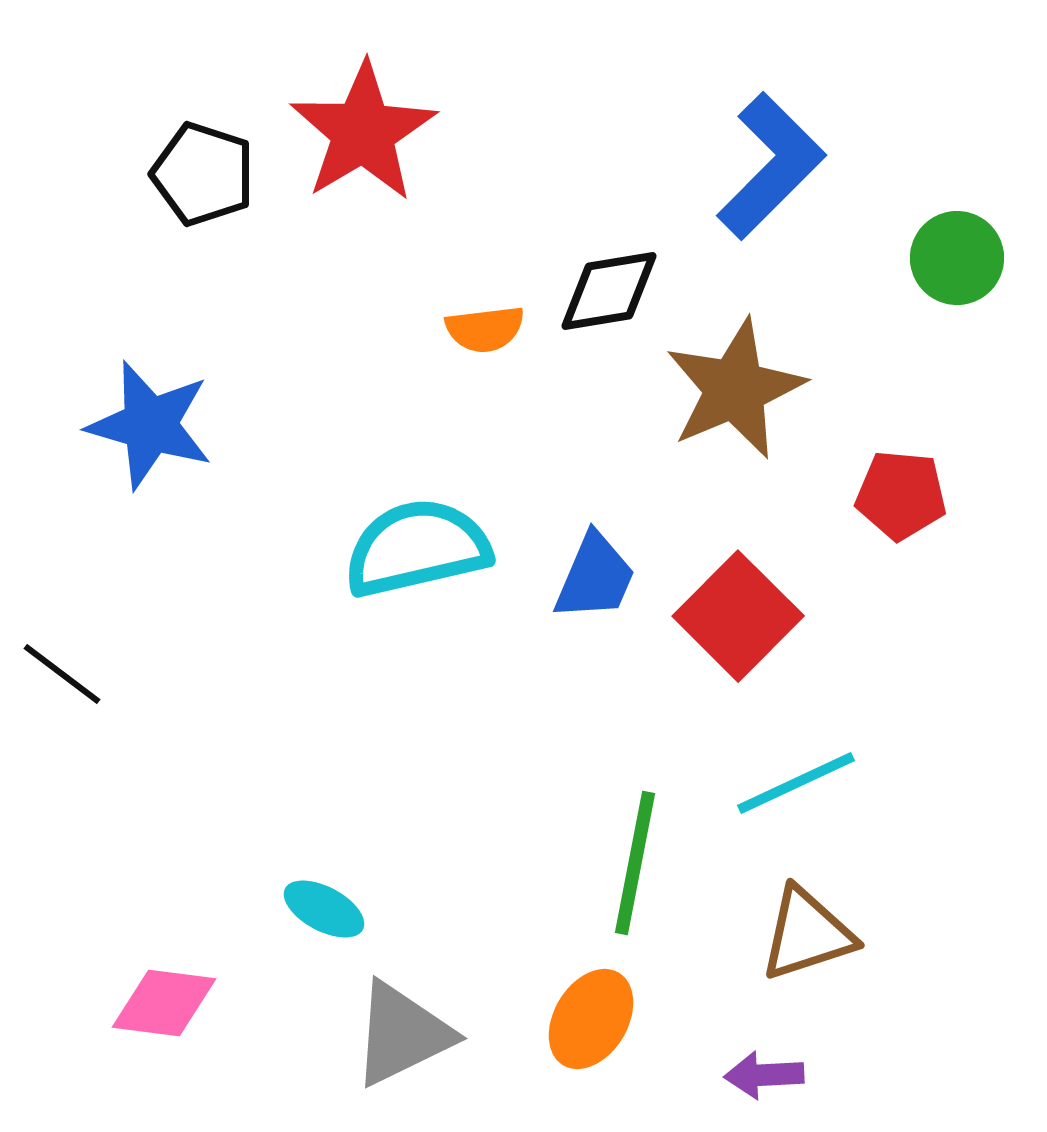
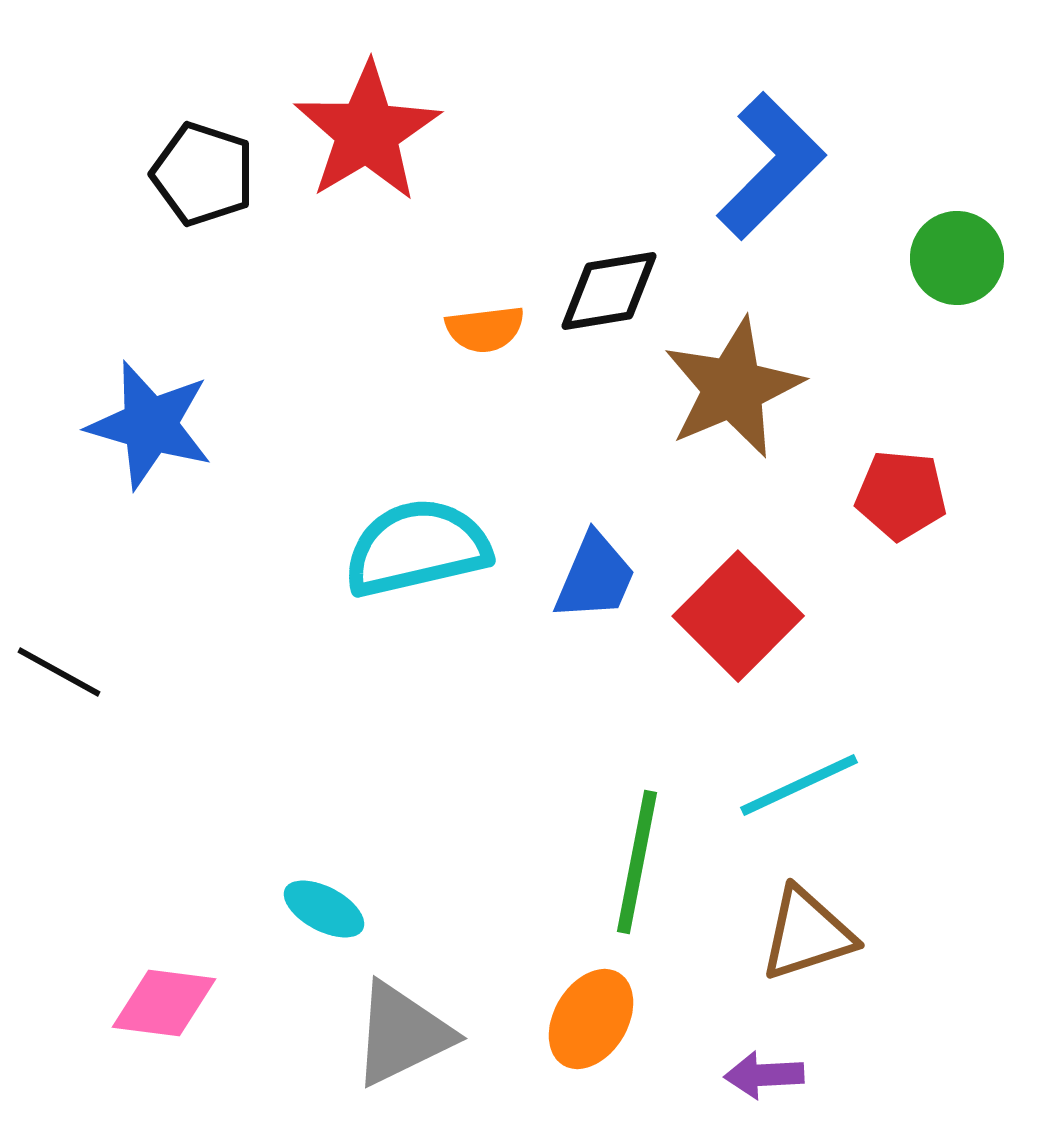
red star: moved 4 px right
brown star: moved 2 px left, 1 px up
black line: moved 3 px left, 2 px up; rotated 8 degrees counterclockwise
cyan line: moved 3 px right, 2 px down
green line: moved 2 px right, 1 px up
